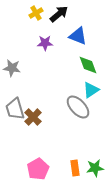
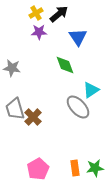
blue triangle: moved 1 px down; rotated 36 degrees clockwise
purple star: moved 6 px left, 11 px up
green diamond: moved 23 px left
